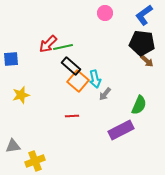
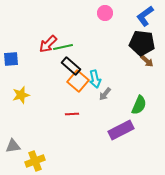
blue L-shape: moved 1 px right, 1 px down
red line: moved 2 px up
